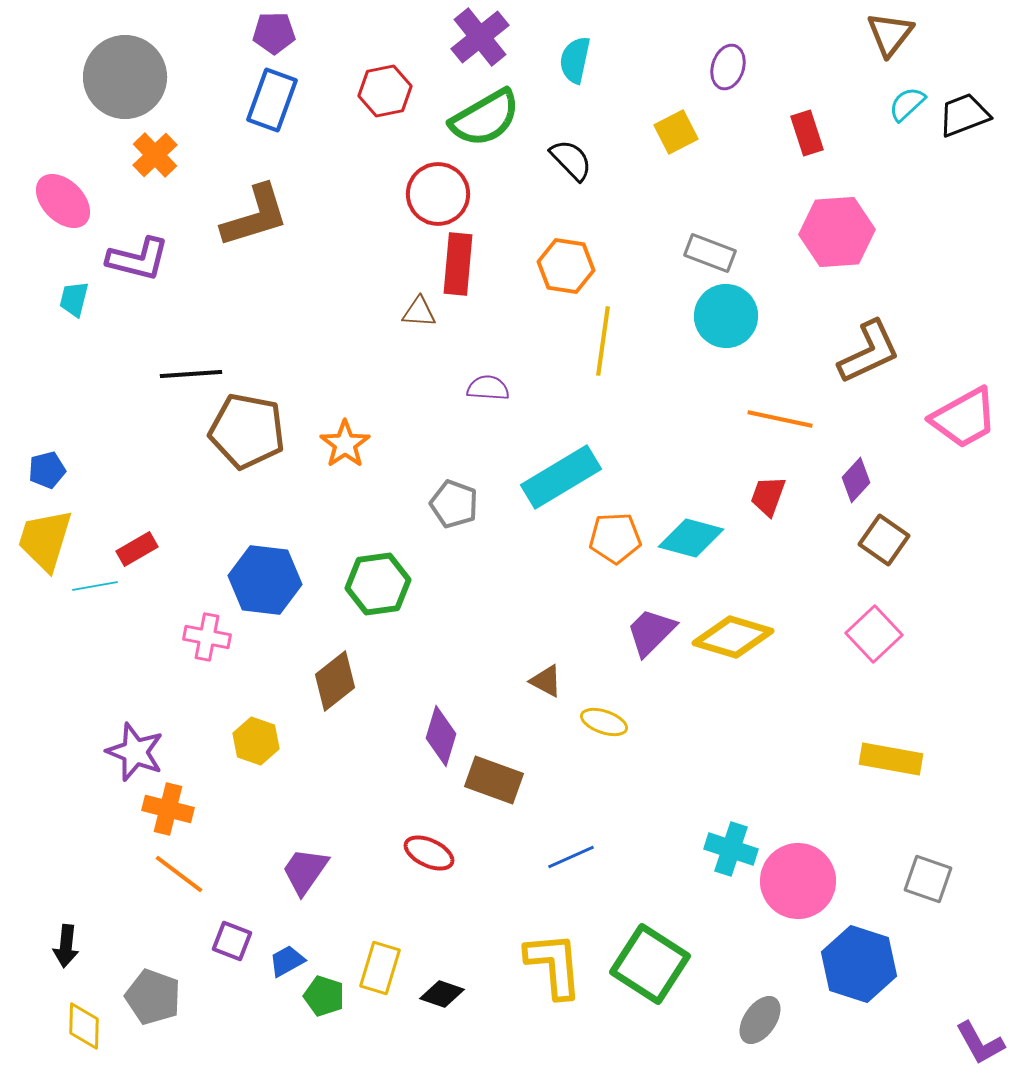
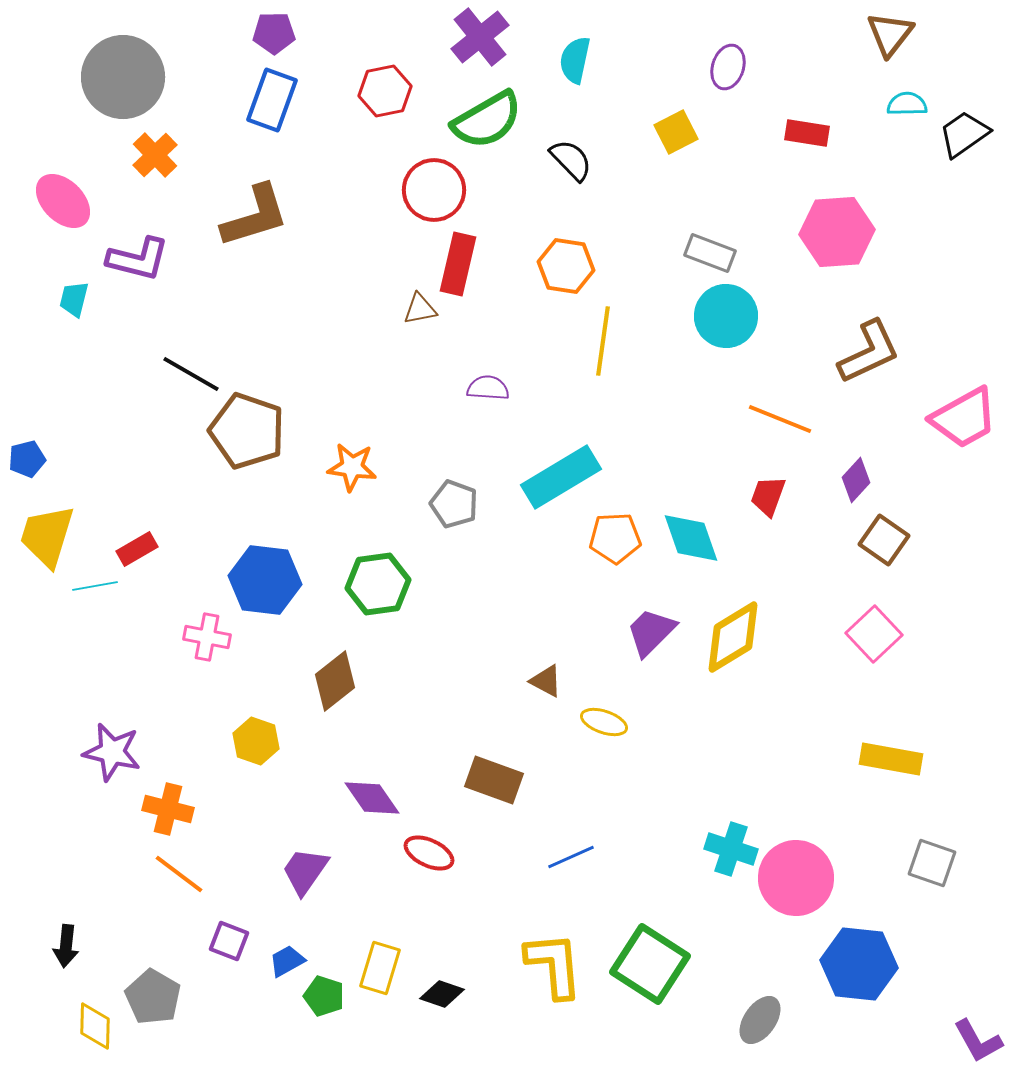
gray circle at (125, 77): moved 2 px left
cyan semicircle at (907, 104): rotated 42 degrees clockwise
black trapezoid at (964, 115): moved 19 px down; rotated 14 degrees counterclockwise
green semicircle at (485, 118): moved 2 px right, 2 px down
red rectangle at (807, 133): rotated 63 degrees counterclockwise
red circle at (438, 194): moved 4 px left, 4 px up
red rectangle at (458, 264): rotated 8 degrees clockwise
brown triangle at (419, 312): moved 1 px right, 3 px up; rotated 15 degrees counterclockwise
black line at (191, 374): rotated 34 degrees clockwise
orange line at (780, 419): rotated 10 degrees clockwise
brown pentagon at (247, 431): rotated 8 degrees clockwise
orange star at (345, 444): moved 7 px right, 23 px down; rotated 30 degrees counterclockwise
blue pentagon at (47, 470): moved 20 px left, 11 px up
cyan diamond at (691, 538): rotated 56 degrees clockwise
yellow trapezoid at (45, 540): moved 2 px right, 4 px up
yellow diamond at (733, 637): rotated 48 degrees counterclockwise
purple diamond at (441, 736): moved 69 px left, 62 px down; rotated 52 degrees counterclockwise
purple star at (135, 752): moved 23 px left; rotated 8 degrees counterclockwise
gray square at (928, 879): moved 4 px right, 16 px up
pink circle at (798, 881): moved 2 px left, 3 px up
purple square at (232, 941): moved 3 px left
blue hexagon at (859, 964): rotated 12 degrees counterclockwise
gray pentagon at (153, 997): rotated 10 degrees clockwise
yellow diamond at (84, 1026): moved 11 px right
purple L-shape at (980, 1043): moved 2 px left, 2 px up
